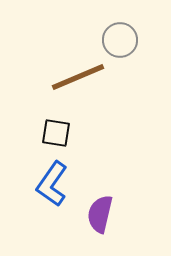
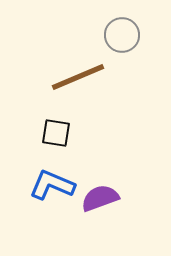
gray circle: moved 2 px right, 5 px up
blue L-shape: moved 1 px down; rotated 78 degrees clockwise
purple semicircle: moved 16 px up; rotated 57 degrees clockwise
